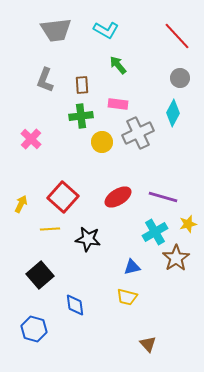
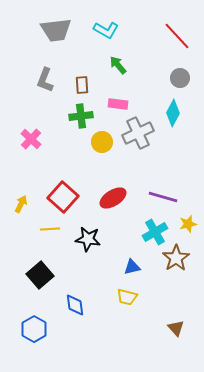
red ellipse: moved 5 px left, 1 px down
blue hexagon: rotated 15 degrees clockwise
brown triangle: moved 28 px right, 16 px up
